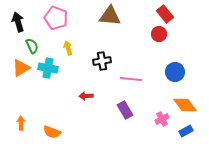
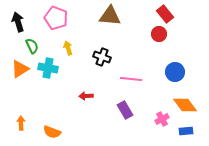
black cross: moved 4 px up; rotated 30 degrees clockwise
orange triangle: moved 1 px left, 1 px down
blue rectangle: rotated 24 degrees clockwise
